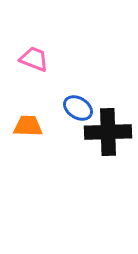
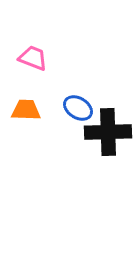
pink trapezoid: moved 1 px left, 1 px up
orange trapezoid: moved 2 px left, 16 px up
